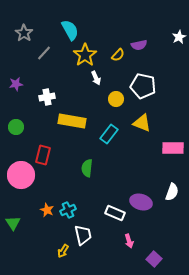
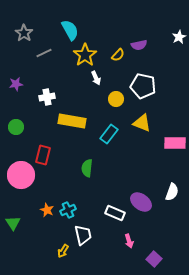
gray line: rotated 21 degrees clockwise
pink rectangle: moved 2 px right, 5 px up
purple ellipse: rotated 20 degrees clockwise
